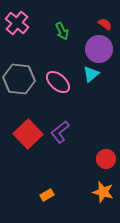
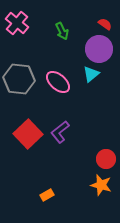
orange star: moved 2 px left, 7 px up
